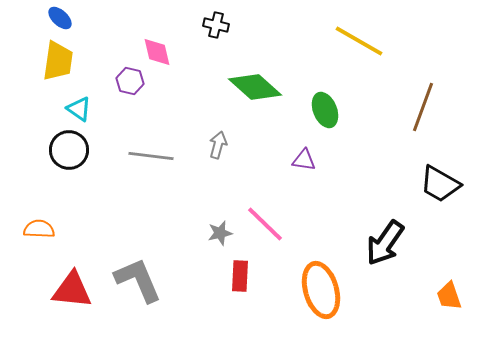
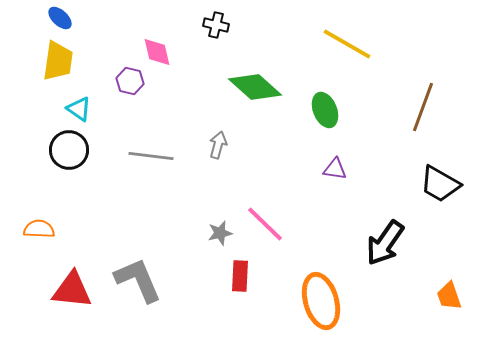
yellow line: moved 12 px left, 3 px down
purple triangle: moved 31 px right, 9 px down
orange ellipse: moved 11 px down
